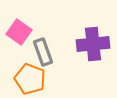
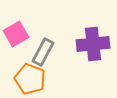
pink square: moved 3 px left, 2 px down; rotated 25 degrees clockwise
gray rectangle: rotated 48 degrees clockwise
